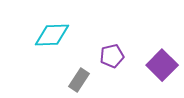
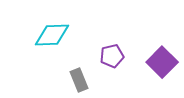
purple square: moved 3 px up
gray rectangle: rotated 55 degrees counterclockwise
